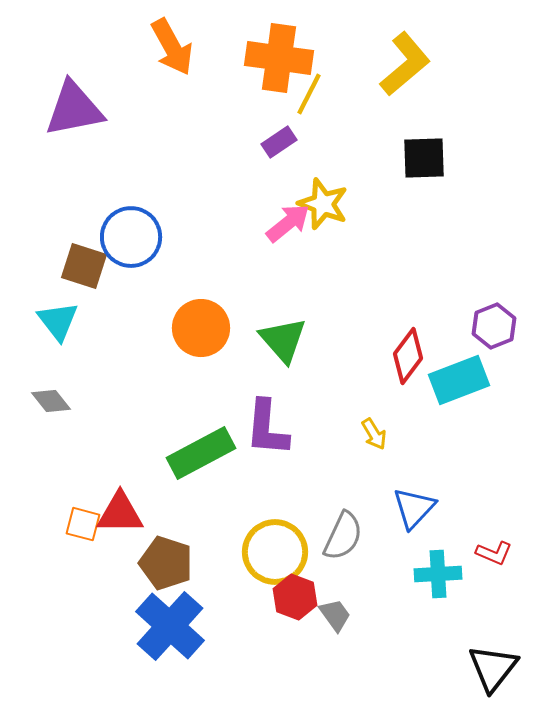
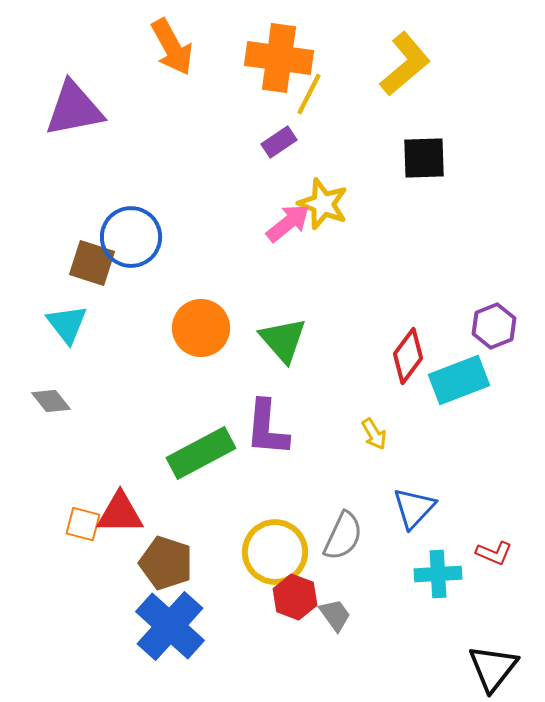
brown square: moved 8 px right, 3 px up
cyan triangle: moved 9 px right, 3 px down
